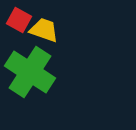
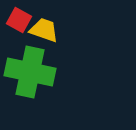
green cross: rotated 21 degrees counterclockwise
